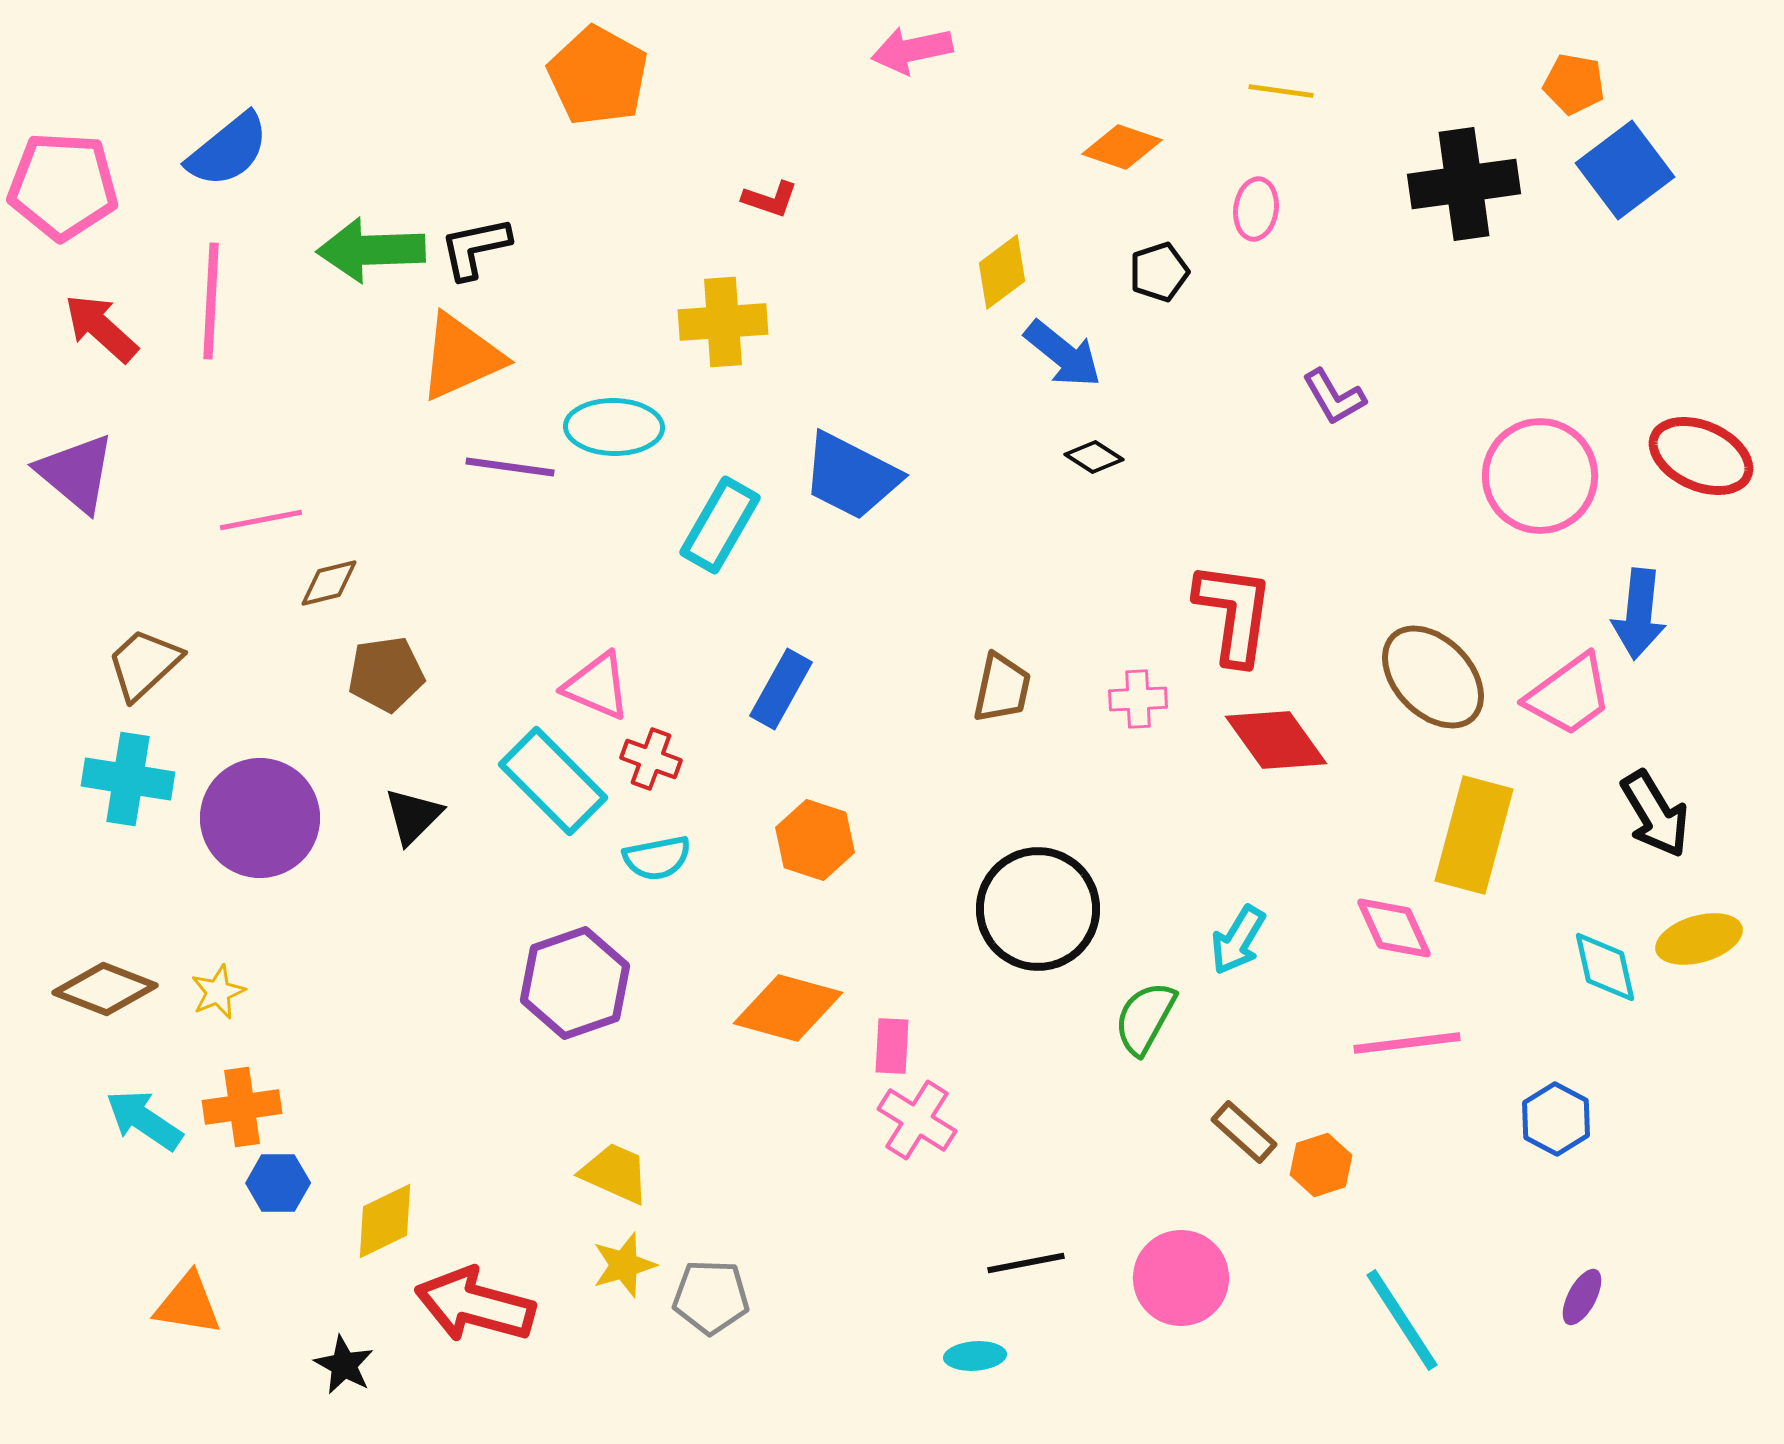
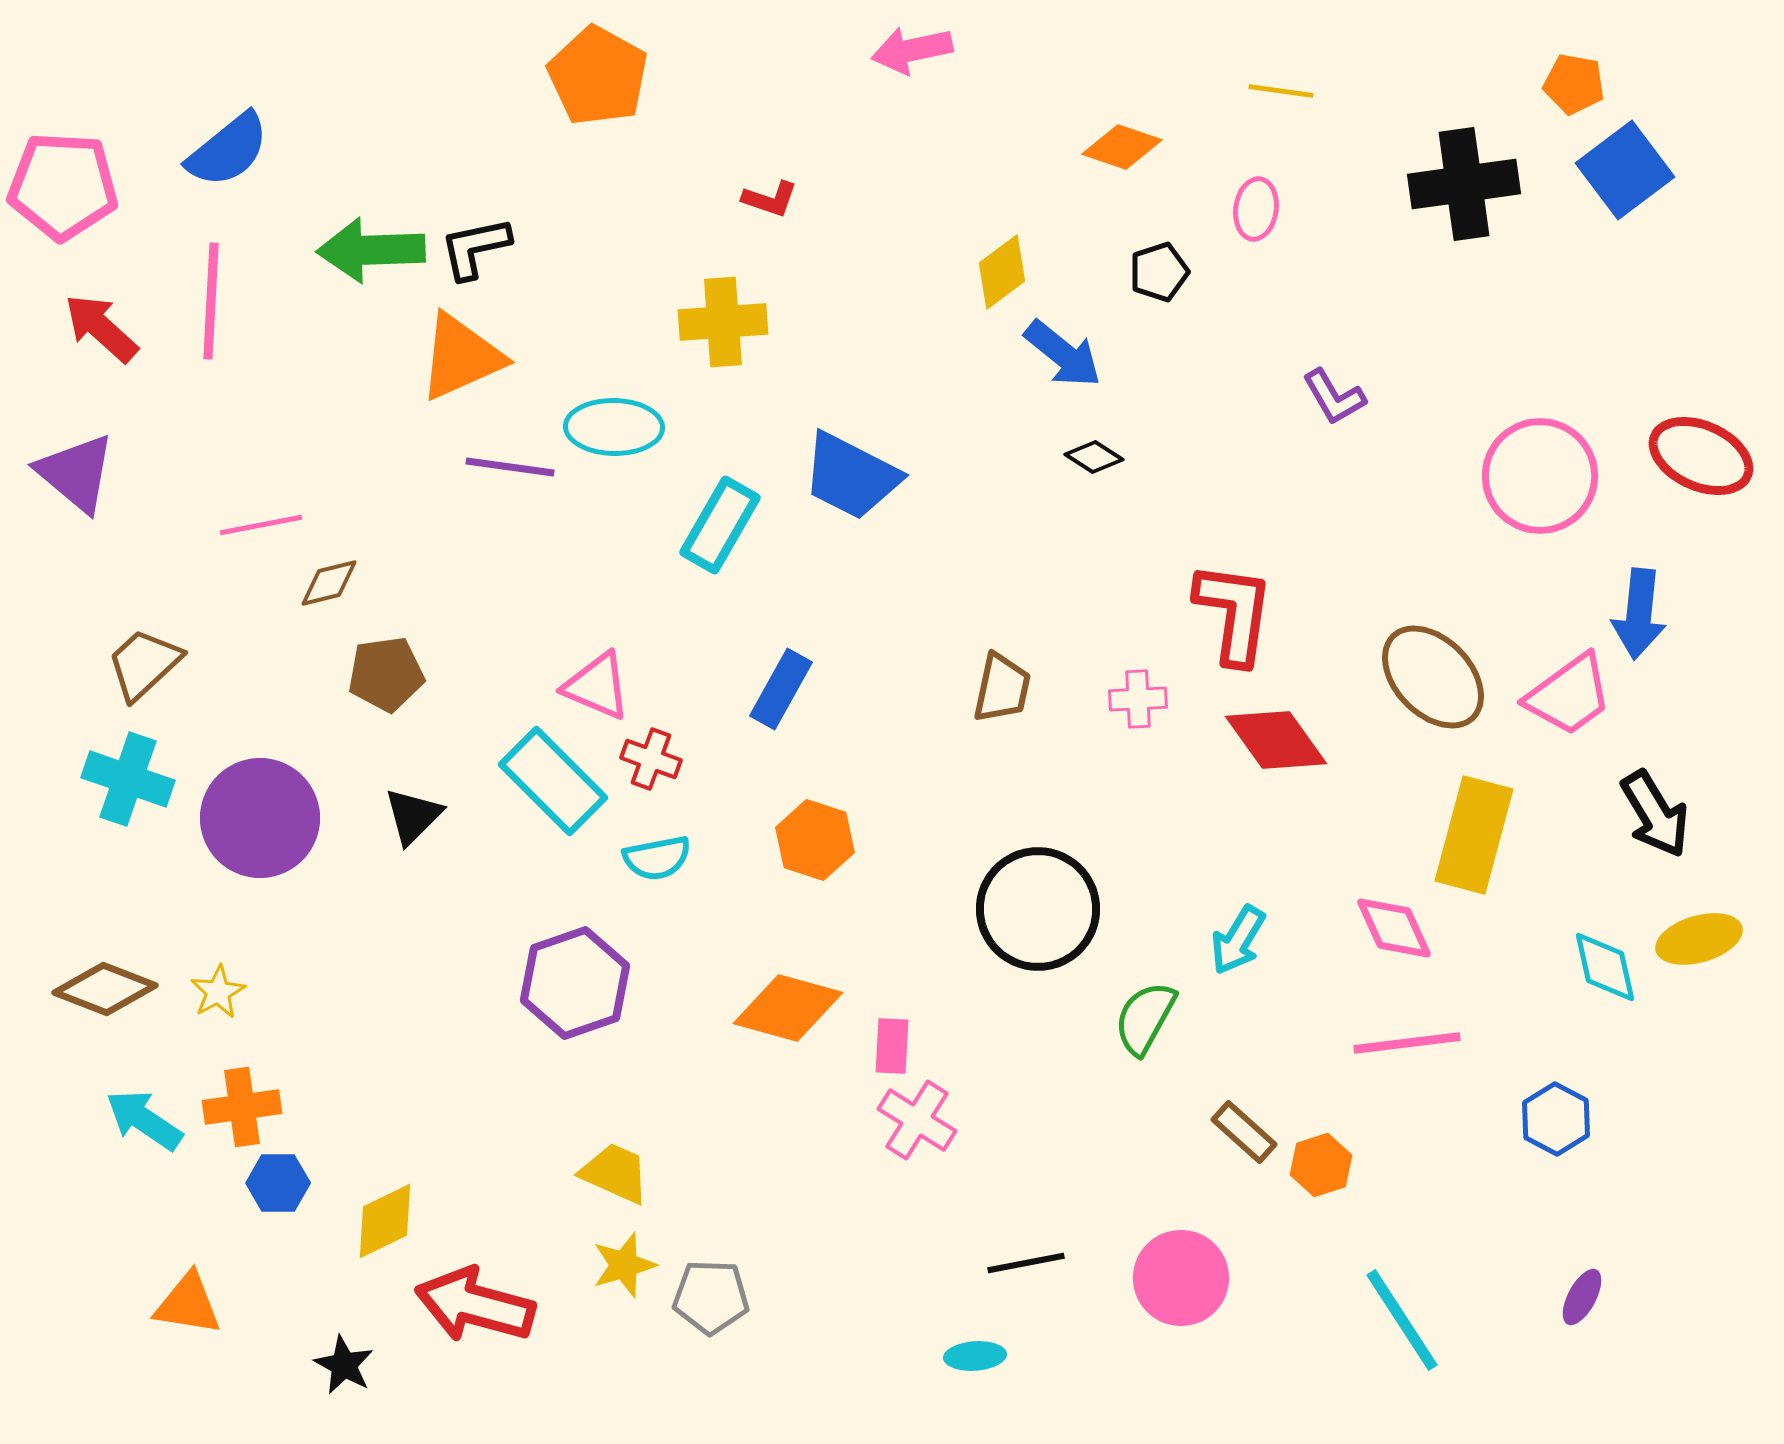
pink line at (261, 520): moved 5 px down
cyan cross at (128, 779): rotated 10 degrees clockwise
yellow star at (218, 992): rotated 6 degrees counterclockwise
